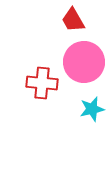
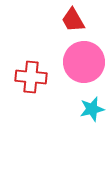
red cross: moved 11 px left, 6 px up
